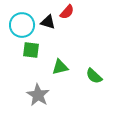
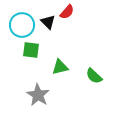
black triangle: rotated 28 degrees clockwise
